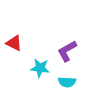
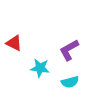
purple L-shape: moved 2 px right, 1 px up
cyan semicircle: moved 3 px right; rotated 18 degrees counterclockwise
